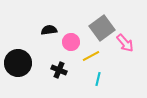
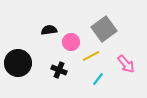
gray square: moved 2 px right, 1 px down
pink arrow: moved 1 px right, 21 px down
cyan line: rotated 24 degrees clockwise
